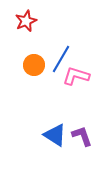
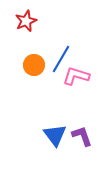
blue triangle: rotated 20 degrees clockwise
